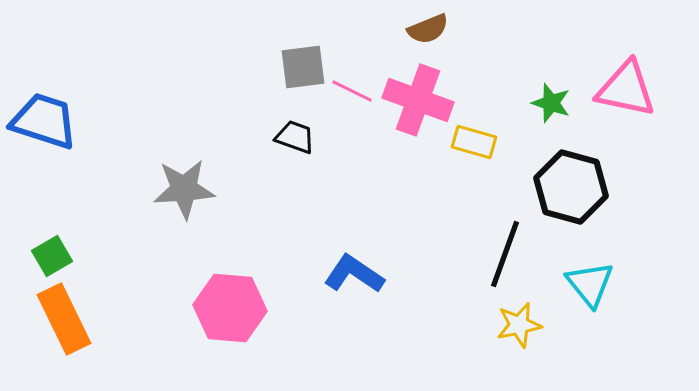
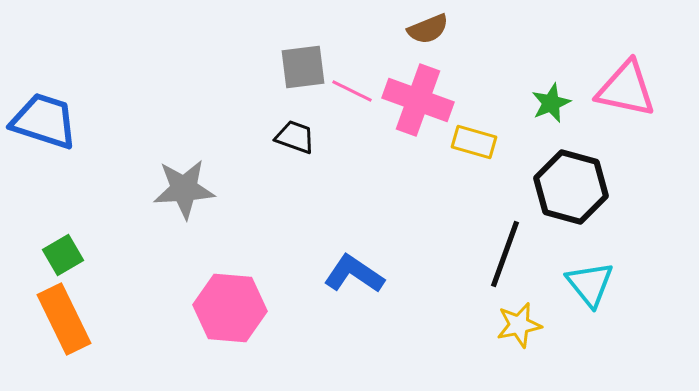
green star: rotated 30 degrees clockwise
green square: moved 11 px right, 1 px up
